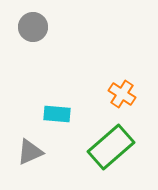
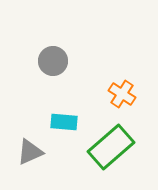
gray circle: moved 20 px right, 34 px down
cyan rectangle: moved 7 px right, 8 px down
